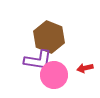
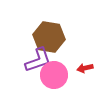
brown hexagon: rotated 12 degrees counterclockwise
purple L-shape: rotated 28 degrees counterclockwise
